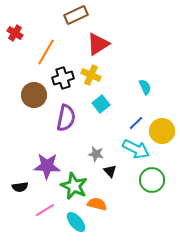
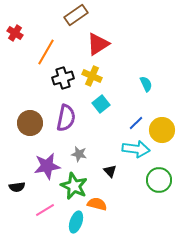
brown rectangle: rotated 10 degrees counterclockwise
yellow cross: moved 1 px right, 1 px down
cyan semicircle: moved 1 px right, 3 px up
brown circle: moved 4 px left, 28 px down
yellow circle: moved 1 px up
cyan arrow: rotated 20 degrees counterclockwise
gray star: moved 17 px left
purple star: rotated 12 degrees counterclockwise
green circle: moved 7 px right
black semicircle: moved 3 px left
cyan ellipse: rotated 60 degrees clockwise
